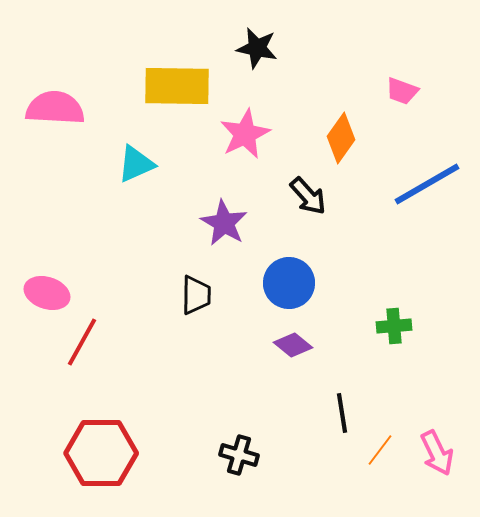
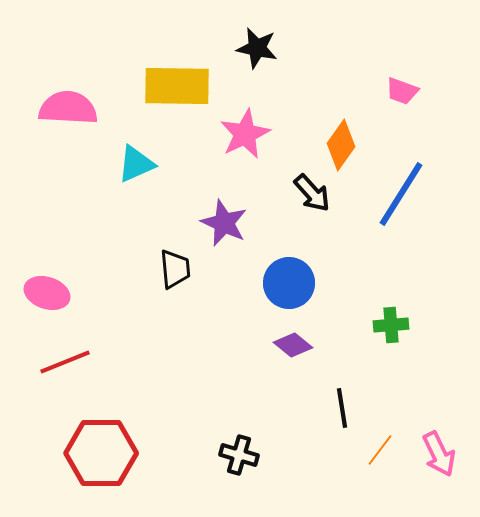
pink semicircle: moved 13 px right
orange diamond: moved 7 px down
blue line: moved 26 px left, 10 px down; rotated 28 degrees counterclockwise
black arrow: moved 4 px right, 3 px up
purple star: rotated 6 degrees counterclockwise
black trapezoid: moved 21 px left, 26 px up; rotated 6 degrees counterclockwise
green cross: moved 3 px left, 1 px up
red line: moved 17 px left, 20 px down; rotated 39 degrees clockwise
black line: moved 5 px up
pink arrow: moved 2 px right, 1 px down
